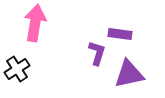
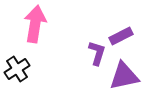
pink arrow: moved 1 px down
purple rectangle: moved 1 px right, 2 px down; rotated 35 degrees counterclockwise
purple triangle: moved 5 px left, 2 px down
